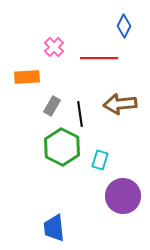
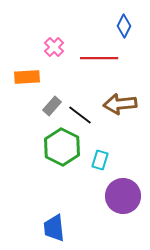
gray rectangle: rotated 12 degrees clockwise
black line: moved 1 px down; rotated 45 degrees counterclockwise
